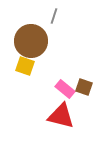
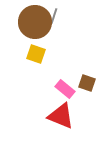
brown circle: moved 4 px right, 19 px up
yellow square: moved 11 px right, 12 px up
brown square: moved 3 px right, 4 px up
red triangle: rotated 8 degrees clockwise
